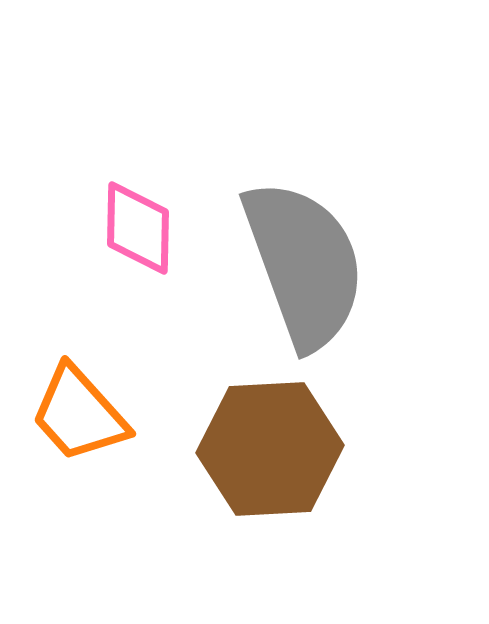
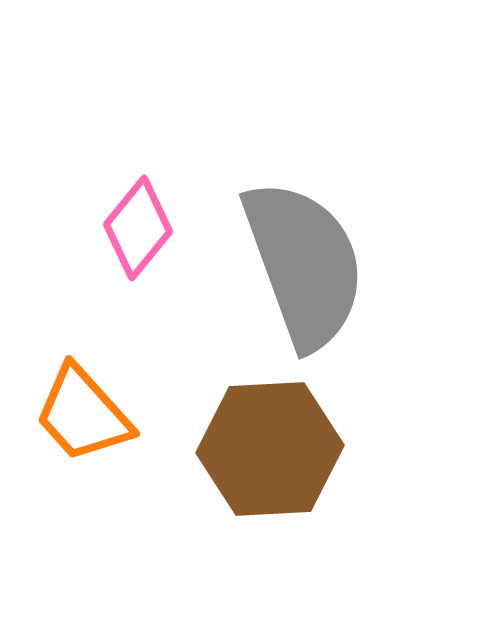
pink diamond: rotated 38 degrees clockwise
orange trapezoid: moved 4 px right
